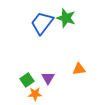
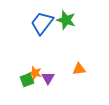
green star: moved 2 px down
green square: rotated 16 degrees clockwise
orange star: moved 21 px up; rotated 16 degrees clockwise
